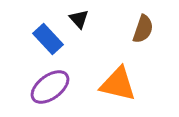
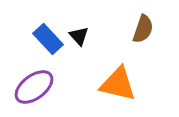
black triangle: moved 17 px down
purple ellipse: moved 16 px left
